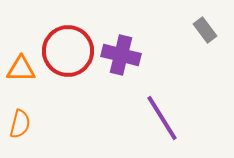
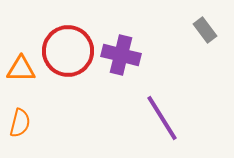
orange semicircle: moved 1 px up
